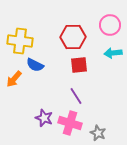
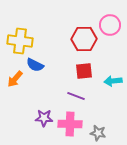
red hexagon: moved 11 px right, 2 px down
cyan arrow: moved 28 px down
red square: moved 5 px right, 6 px down
orange arrow: moved 1 px right
purple line: rotated 36 degrees counterclockwise
purple star: rotated 18 degrees counterclockwise
pink cross: moved 1 px down; rotated 15 degrees counterclockwise
gray star: rotated 14 degrees counterclockwise
